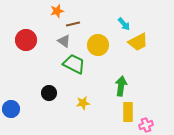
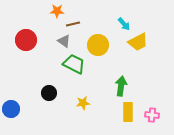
orange star: rotated 16 degrees clockwise
pink cross: moved 6 px right, 10 px up; rotated 24 degrees clockwise
